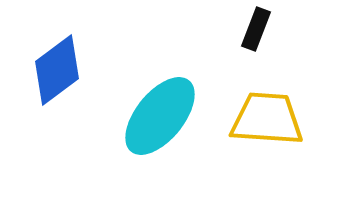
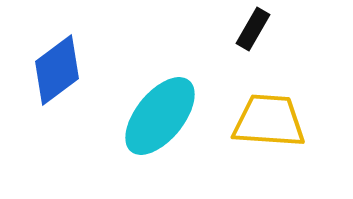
black rectangle: moved 3 px left; rotated 9 degrees clockwise
yellow trapezoid: moved 2 px right, 2 px down
